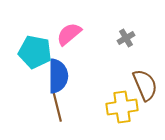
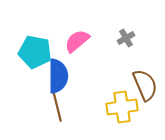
pink semicircle: moved 8 px right, 7 px down
